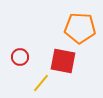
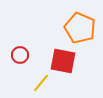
orange pentagon: rotated 20 degrees clockwise
red circle: moved 2 px up
